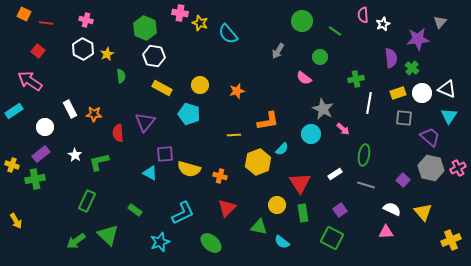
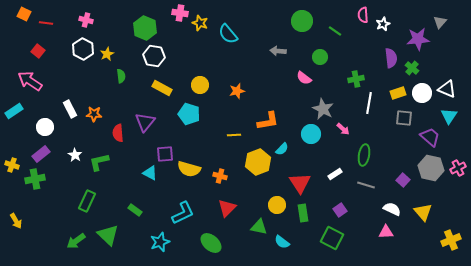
gray arrow at (278, 51): rotated 63 degrees clockwise
